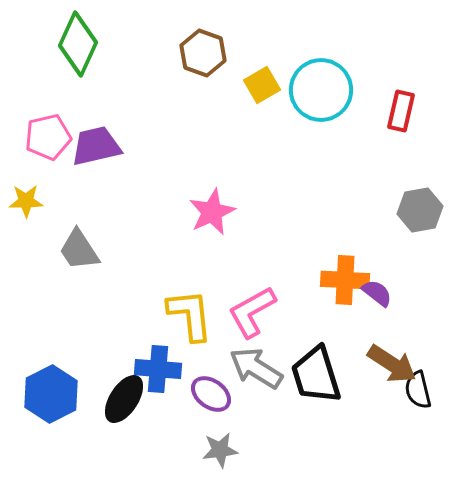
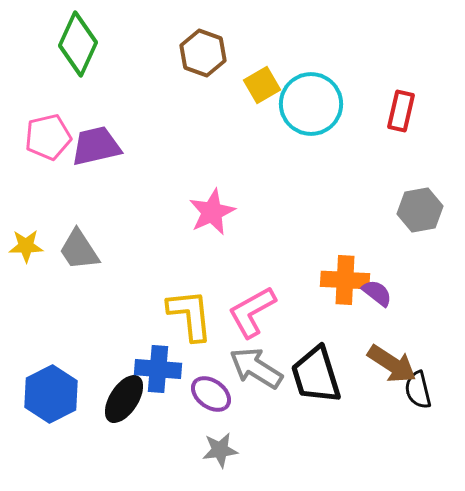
cyan circle: moved 10 px left, 14 px down
yellow star: moved 45 px down
